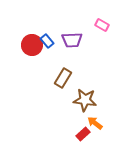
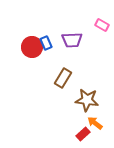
blue rectangle: moved 1 px left, 2 px down; rotated 16 degrees clockwise
red circle: moved 2 px down
brown star: moved 2 px right
